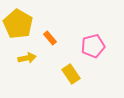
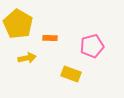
orange rectangle: rotated 48 degrees counterclockwise
pink pentagon: moved 1 px left
yellow rectangle: rotated 36 degrees counterclockwise
